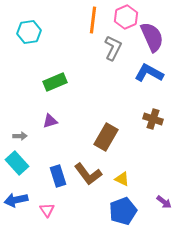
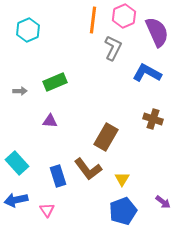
pink hexagon: moved 2 px left, 1 px up
cyan hexagon: moved 1 px left, 2 px up; rotated 15 degrees counterclockwise
purple semicircle: moved 5 px right, 5 px up
blue L-shape: moved 2 px left
purple triangle: rotated 21 degrees clockwise
gray arrow: moved 45 px up
brown L-shape: moved 5 px up
yellow triangle: rotated 35 degrees clockwise
purple arrow: moved 1 px left
